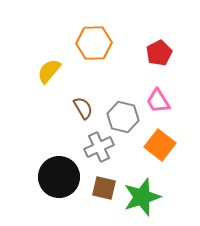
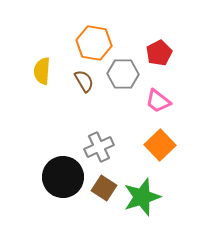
orange hexagon: rotated 12 degrees clockwise
yellow semicircle: moved 7 px left; rotated 36 degrees counterclockwise
pink trapezoid: rotated 20 degrees counterclockwise
brown semicircle: moved 1 px right, 27 px up
gray hexagon: moved 43 px up; rotated 12 degrees counterclockwise
orange square: rotated 8 degrees clockwise
black circle: moved 4 px right
brown square: rotated 20 degrees clockwise
